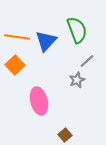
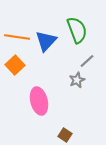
brown square: rotated 16 degrees counterclockwise
